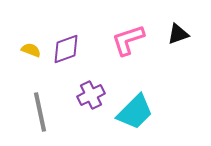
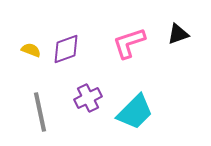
pink L-shape: moved 1 px right, 3 px down
purple cross: moved 3 px left, 3 px down
